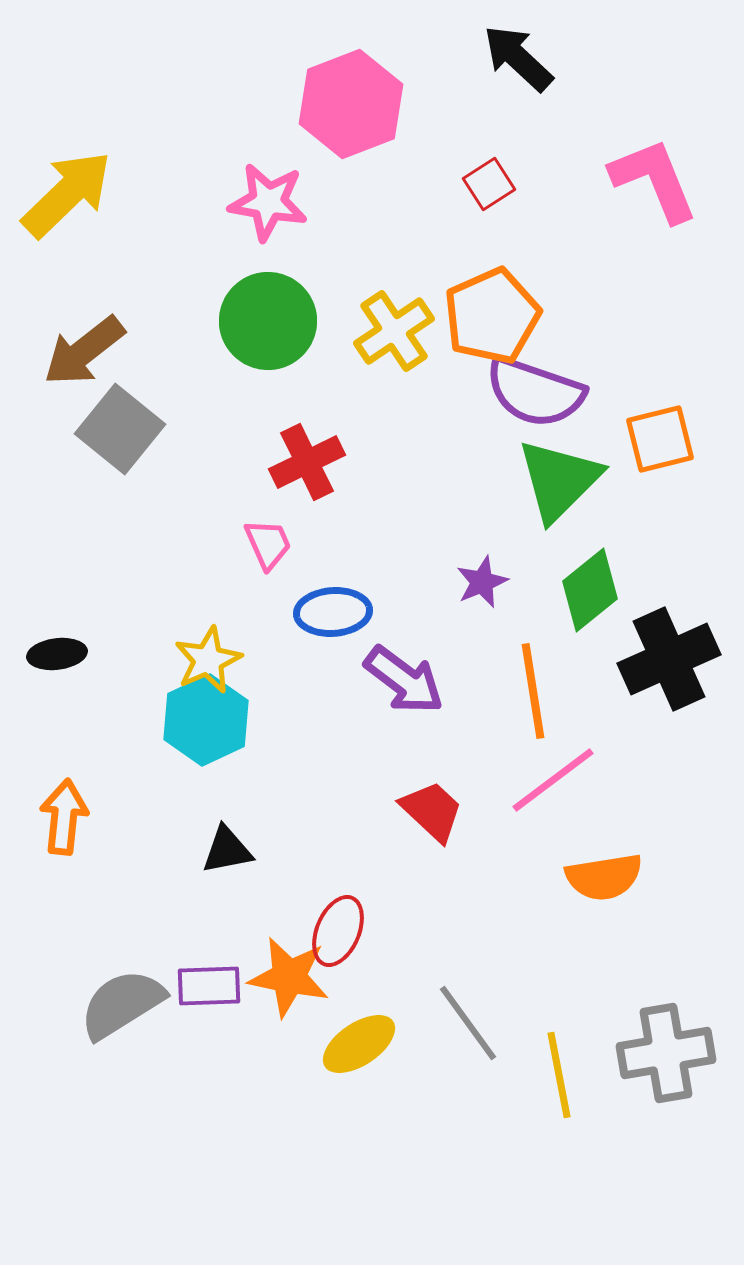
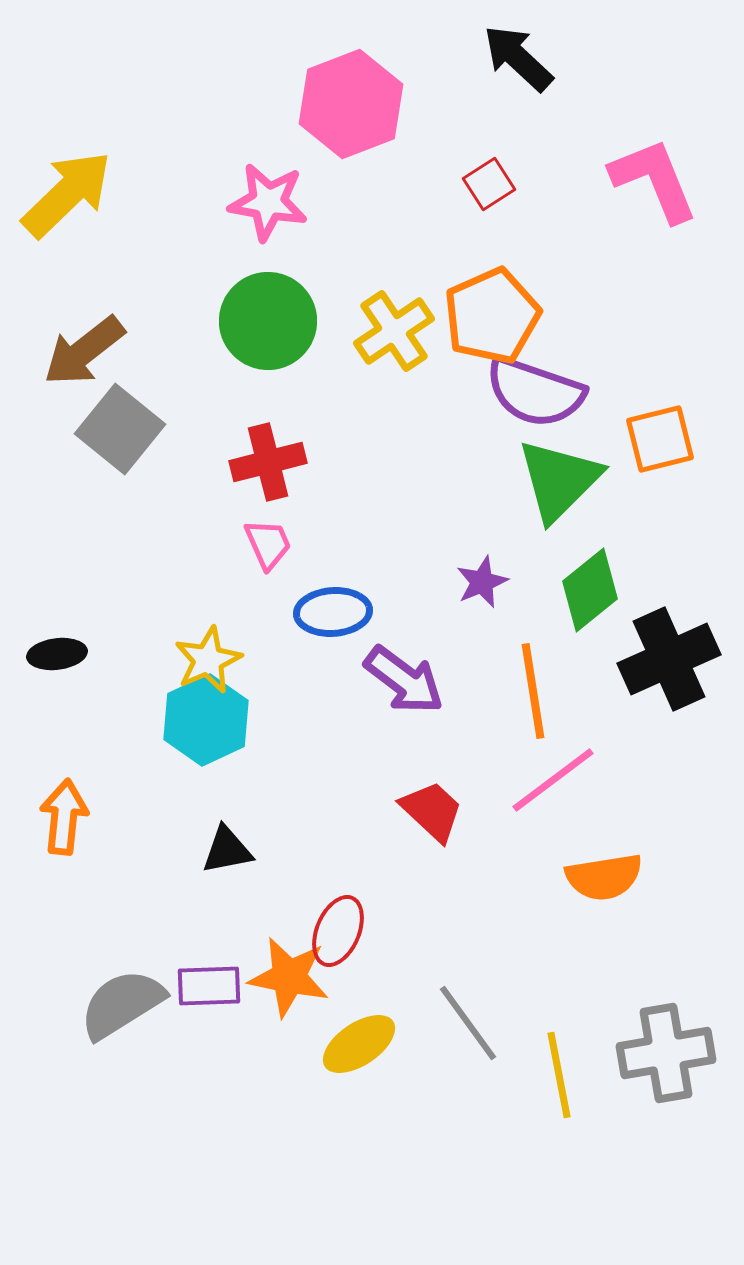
red cross: moved 39 px left; rotated 12 degrees clockwise
